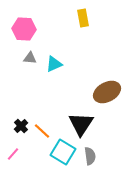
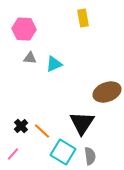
brown ellipse: rotated 8 degrees clockwise
black triangle: moved 1 px right, 1 px up
